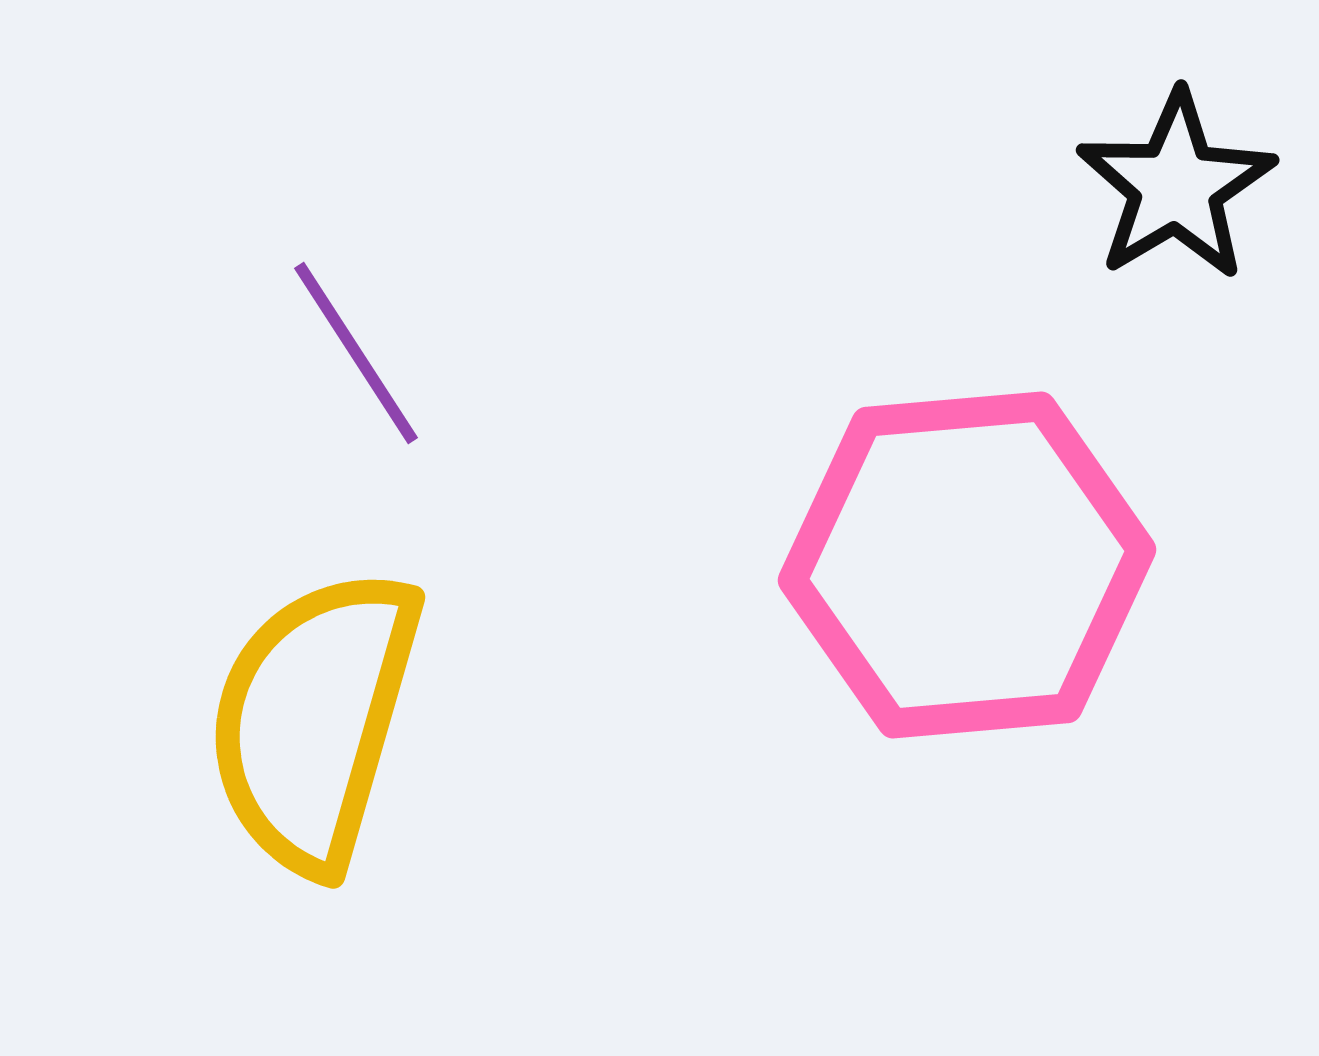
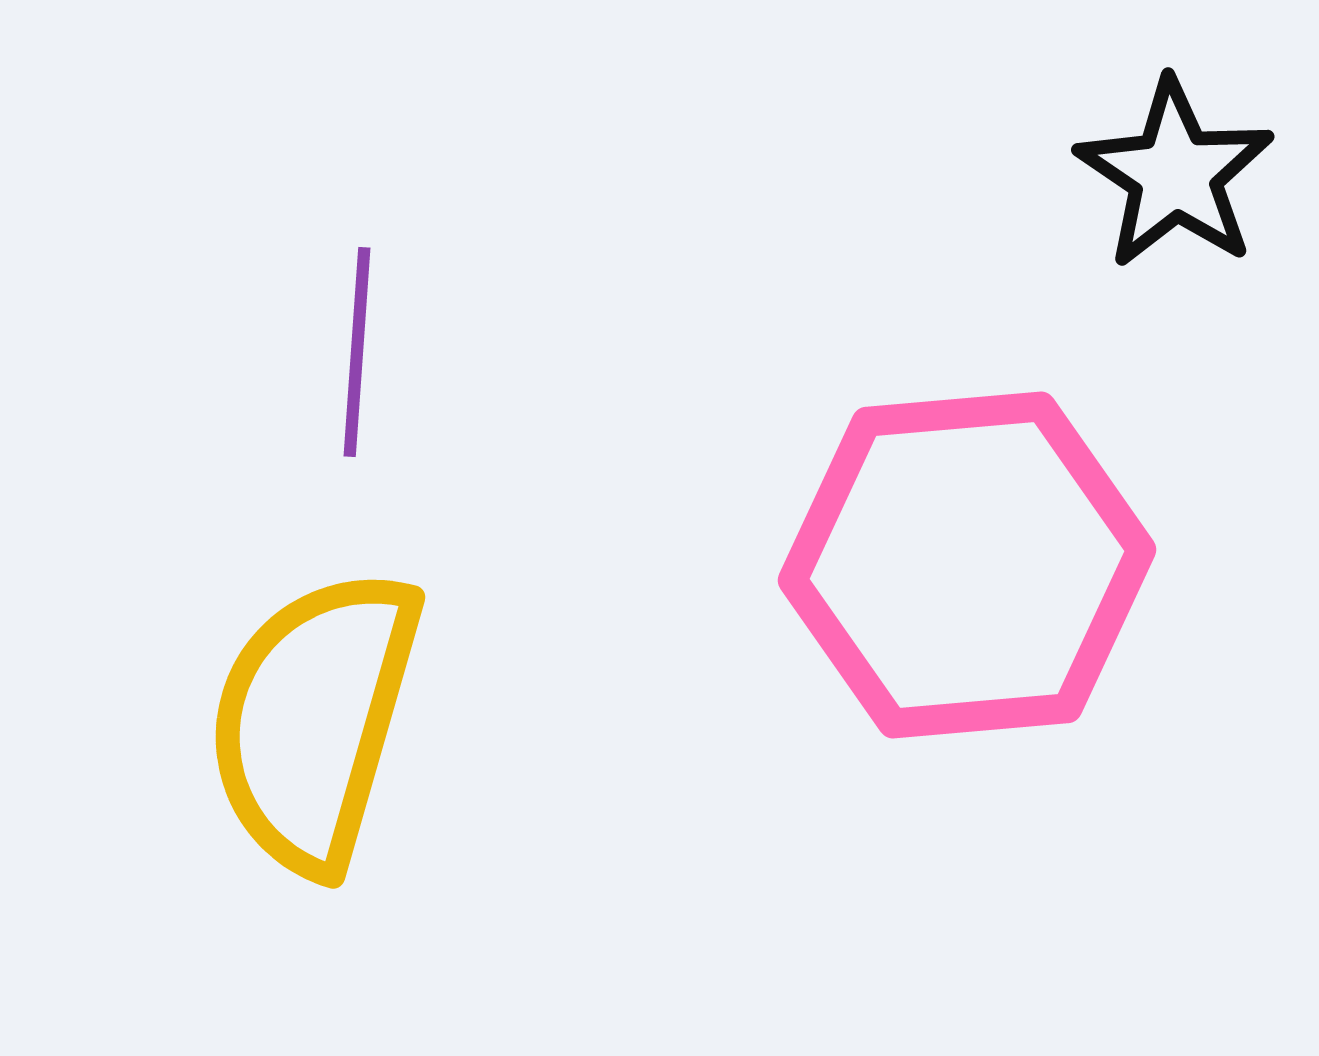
black star: moved 1 px left, 12 px up; rotated 7 degrees counterclockwise
purple line: moved 1 px right, 1 px up; rotated 37 degrees clockwise
